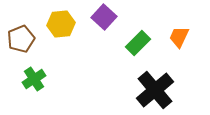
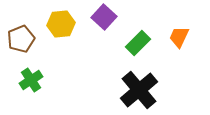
green cross: moved 3 px left, 1 px down
black cross: moved 16 px left
